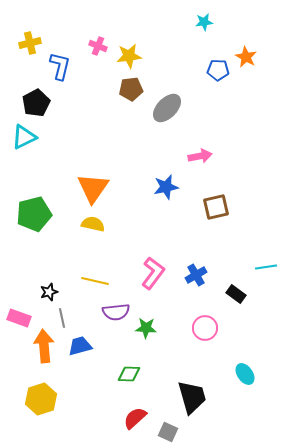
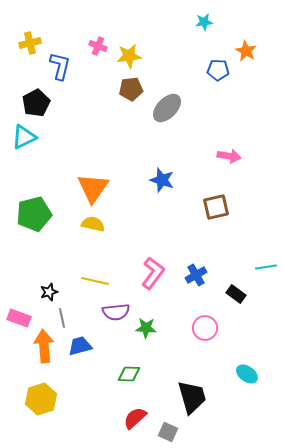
orange star: moved 6 px up
pink arrow: moved 29 px right; rotated 20 degrees clockwise
blue star: moved 4 px left, 7 px up; rotated 30 degrees clockwise
cyan ellipse: moved 2 px right; rotated 20 degrees counterclockwise
